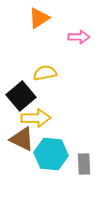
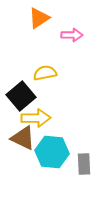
pink arrow: moved 7 px left, 2 px up
brown triangle: moved 1 px right, 1 px up
cyan hexagon: moved 1 px right, 2 px up
